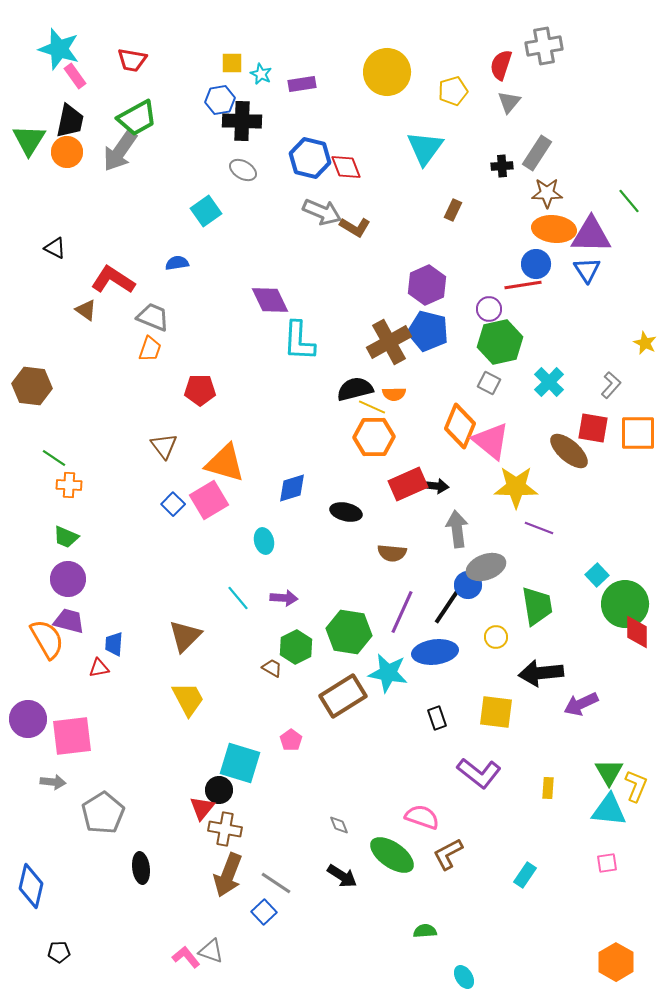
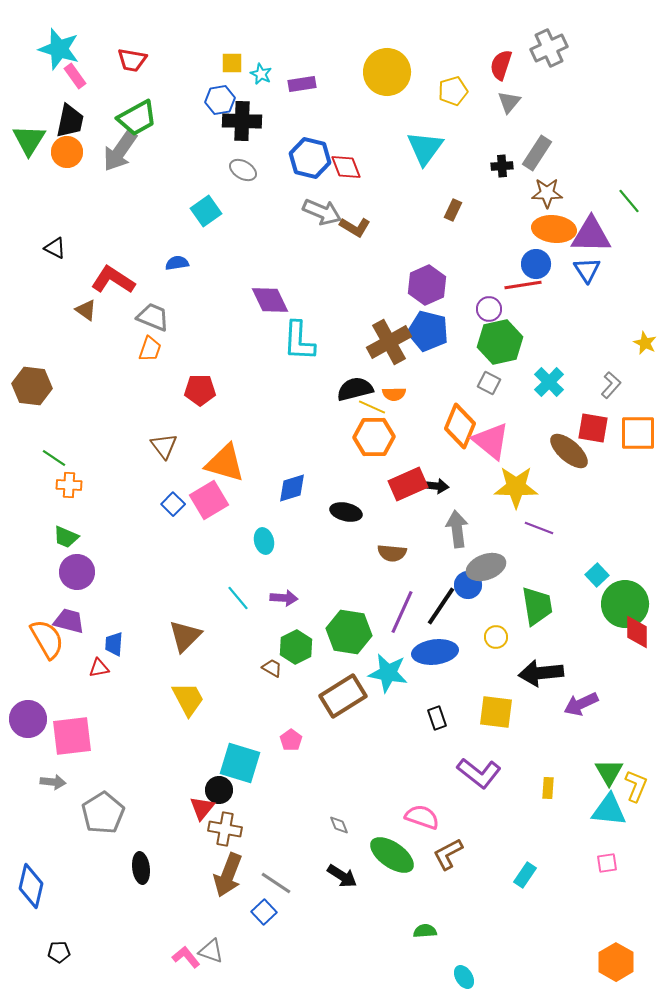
gray cross at (544, 46): moved 5 px right, 2 px down; rotated 15 degrees counterclockwise
purple circle at (68, 579): moved 9 px right, 7 px up
black line at (448, 605): moved 7 px left, 1 px down
